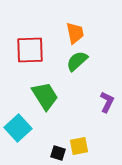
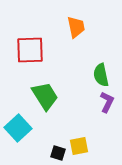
orange trapezoid: moved 1 px right, 6 px up
green semicircle: moved 24 px right, 14 px down; rotated 60 degrees counterclockwise
